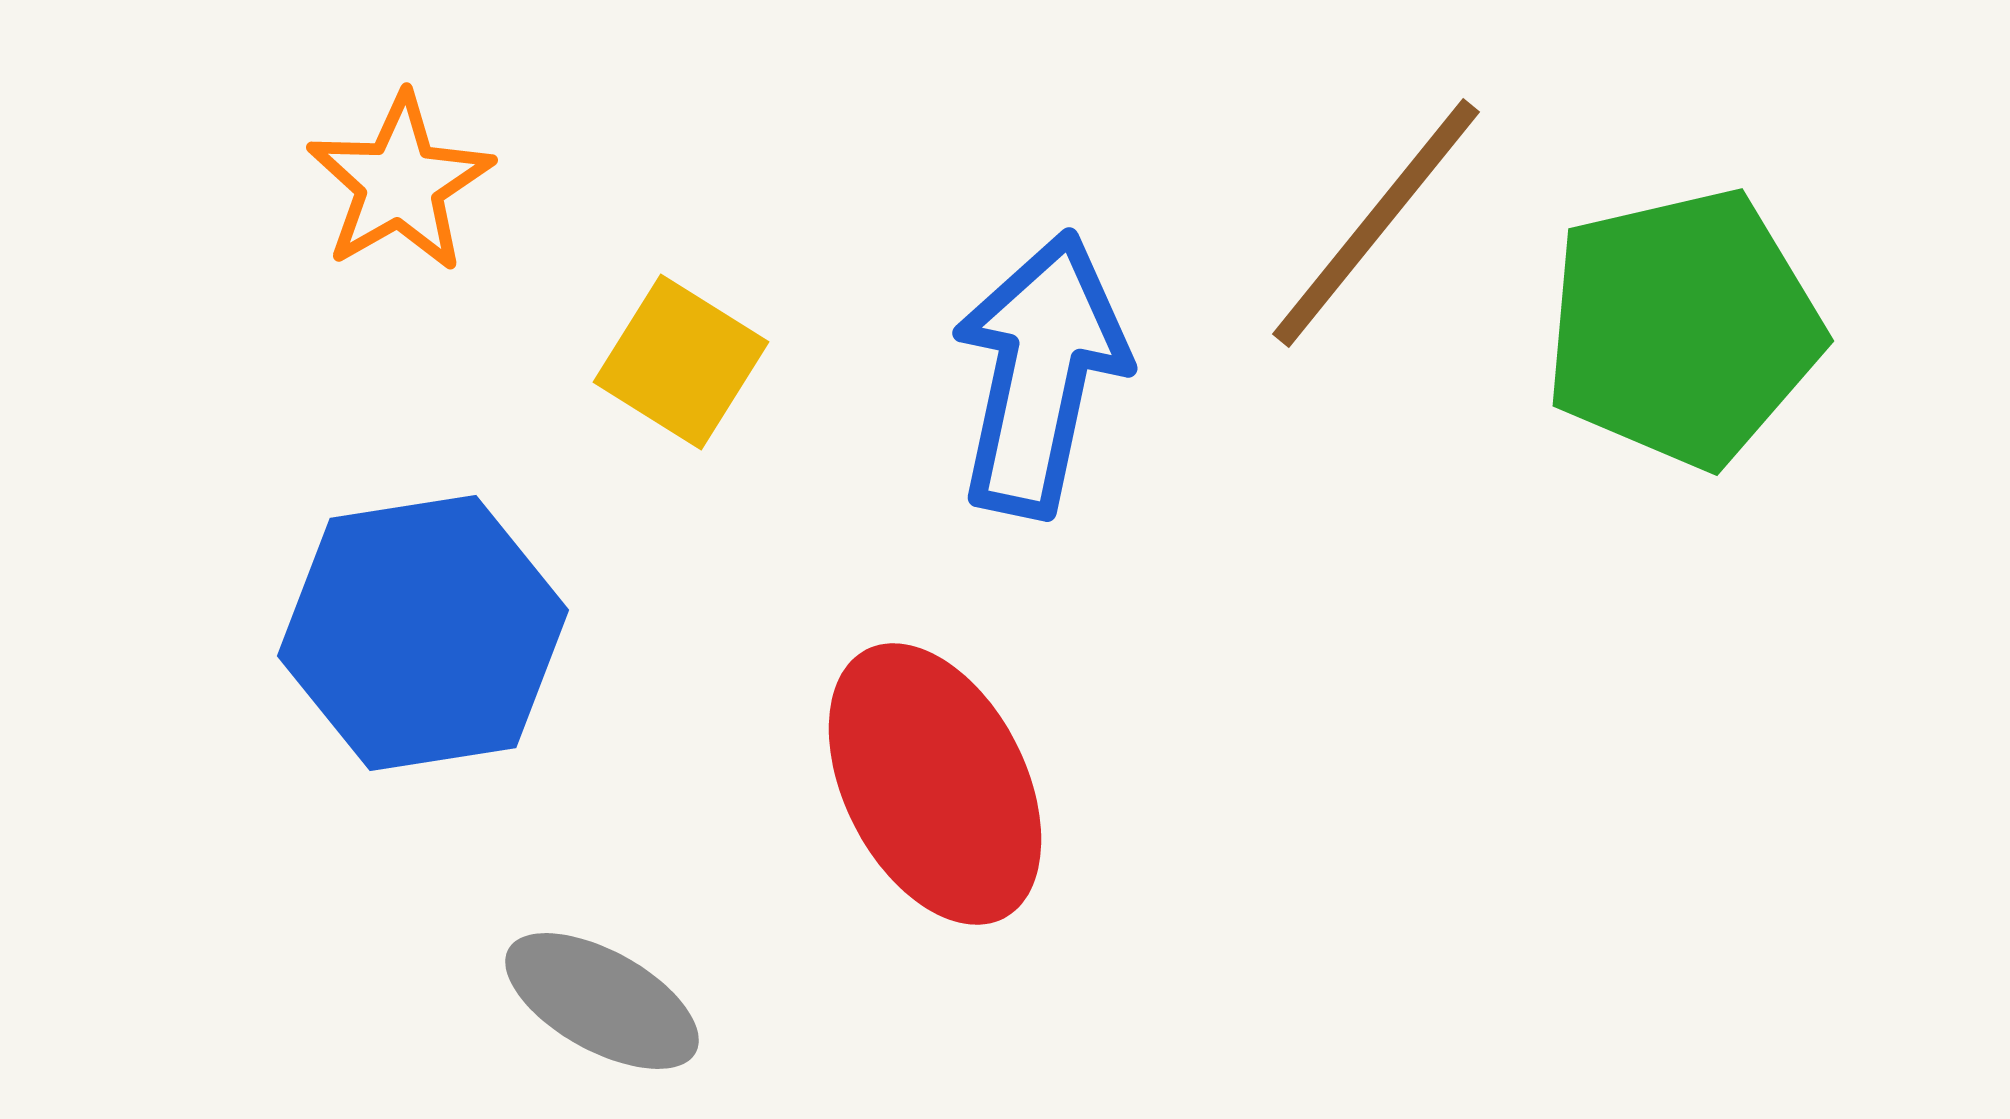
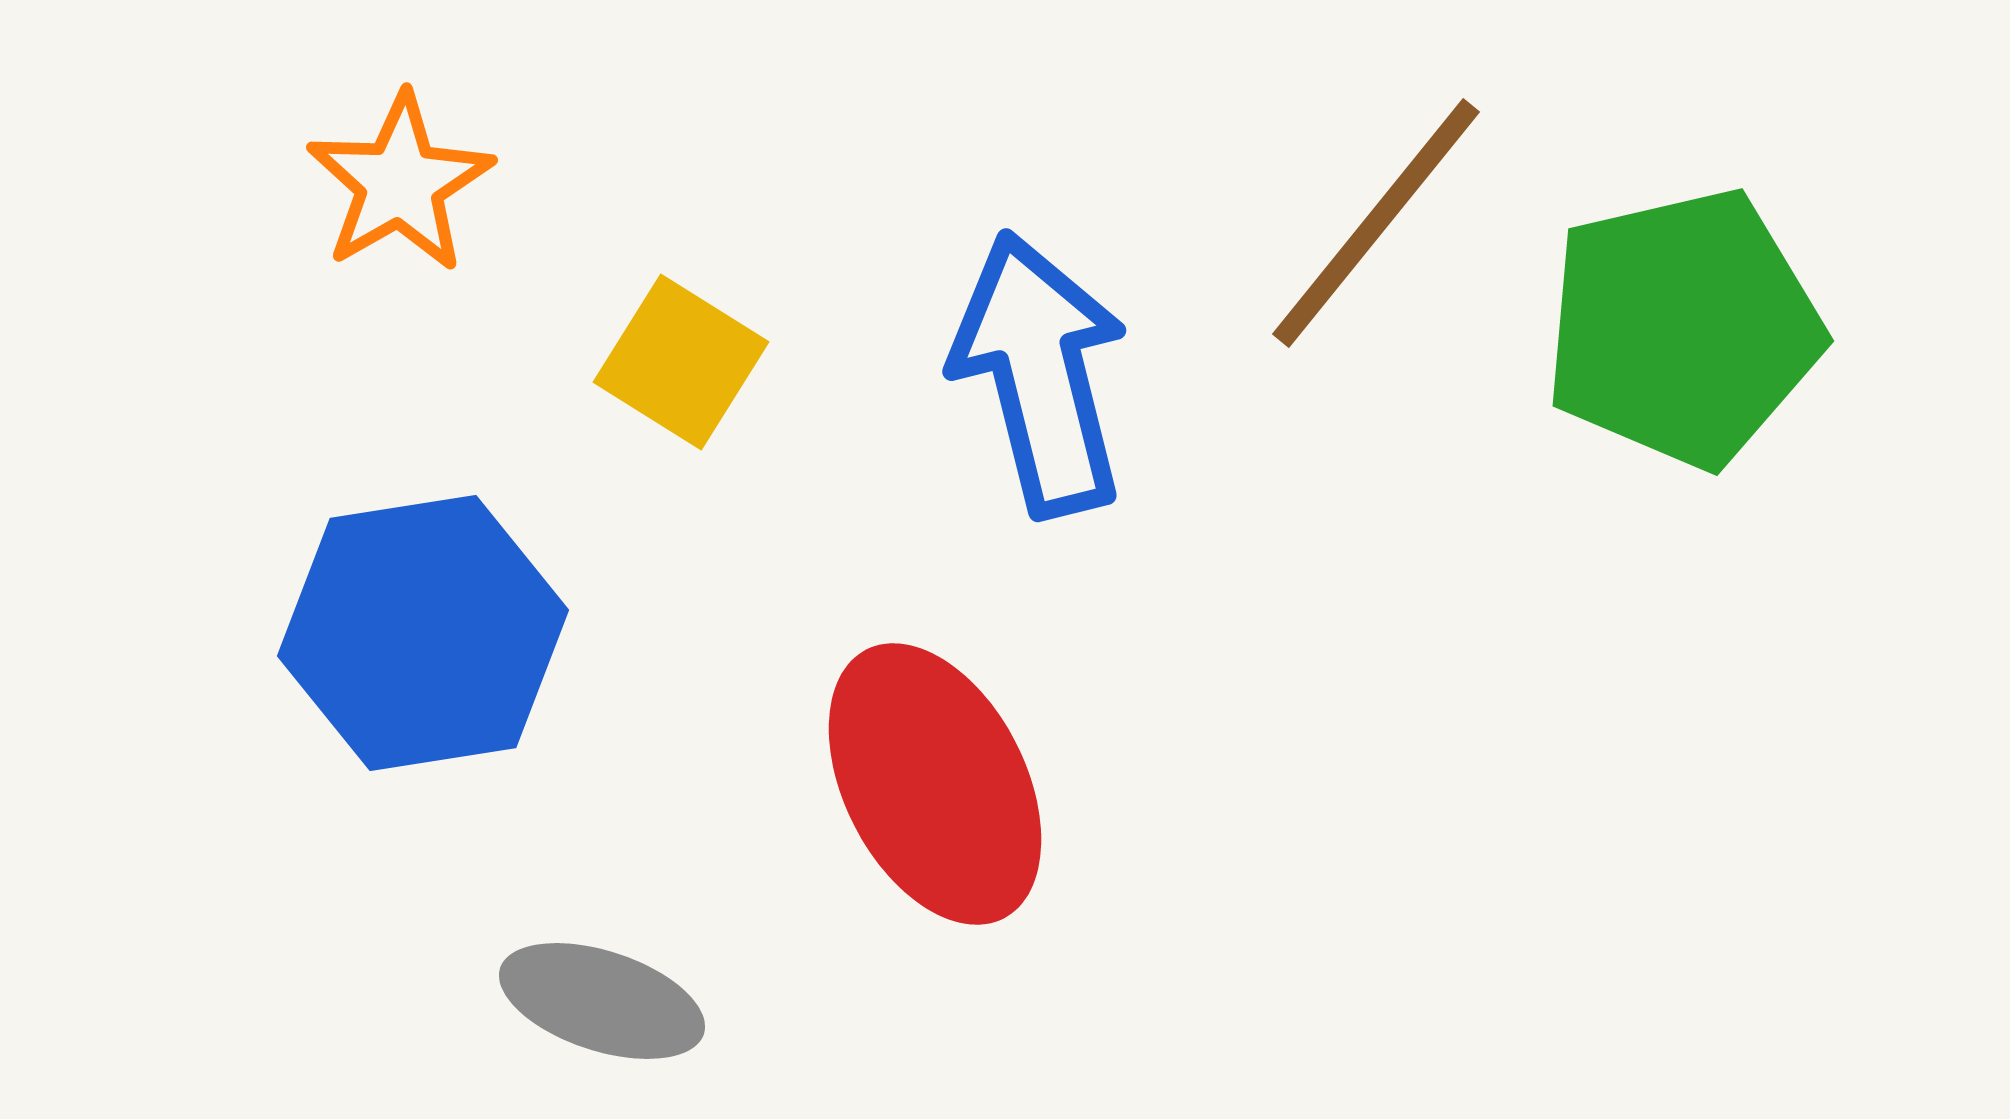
blue arrow: rotated 26 degrees counterclockwise
gray ellipse: rotated 11 degrees counterclockwise
